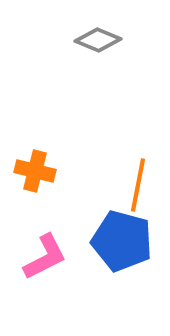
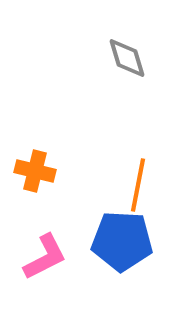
gray diamond: moved 29 px right, 18 px down; rotated 51 degrees clockwise
blue pentagon: rotated 12 degrees counterclockwise
